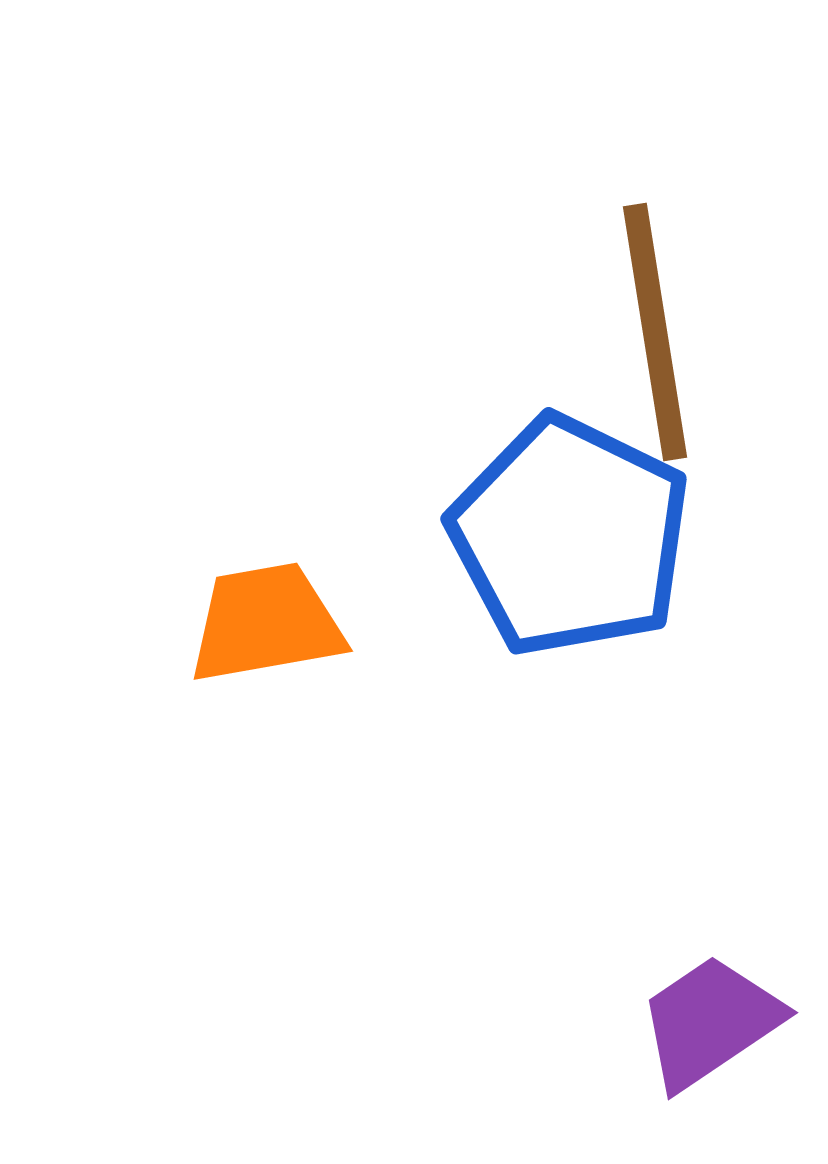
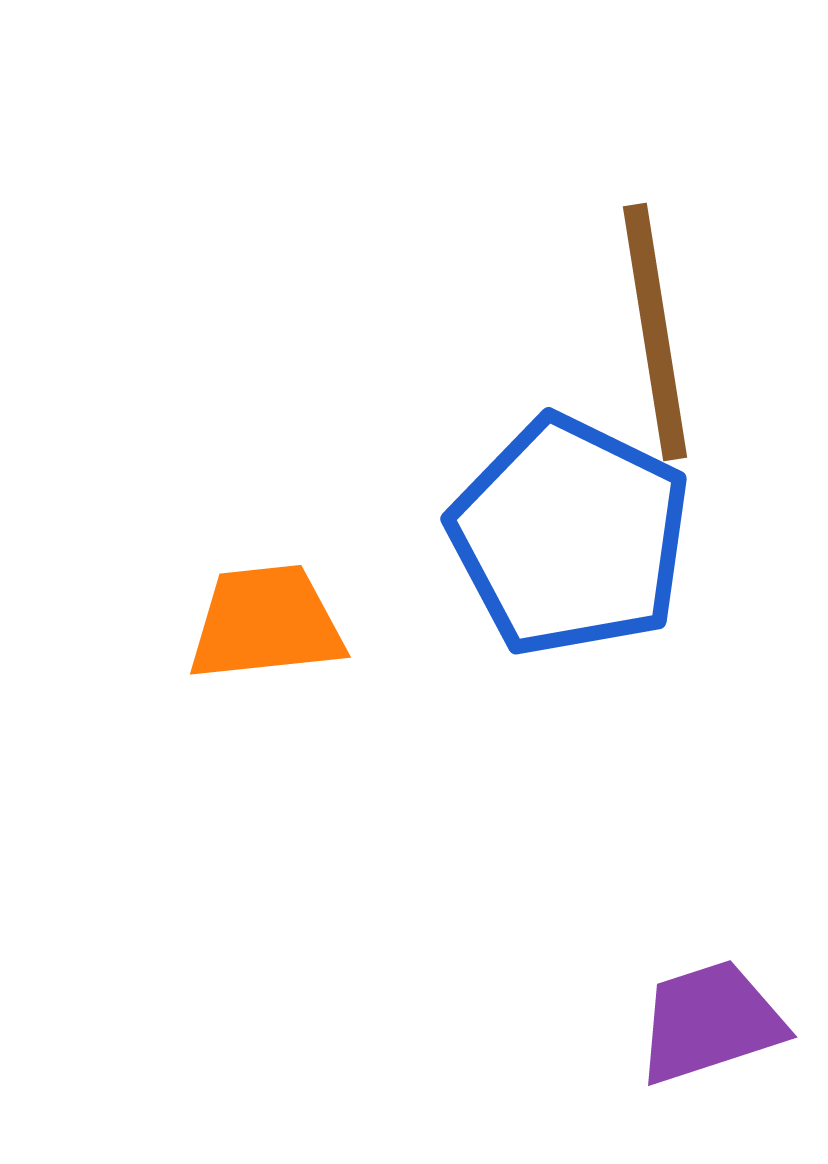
orange trapezoid: rotated 4 degrees clockwise
purple trapezoid: rotated 16 degrees clockwise
